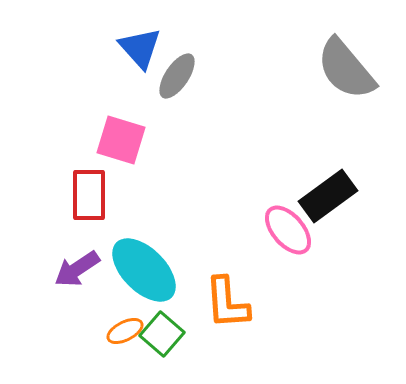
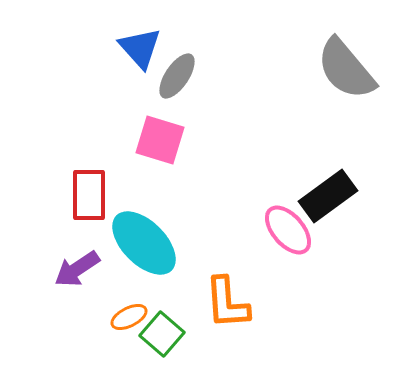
pink square: moved 39 px right
cyan ellipse: moved 27 px up
orange ellipse: moved 4 px right, 14 px up
